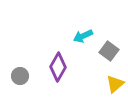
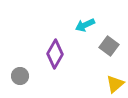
cyan arrow: moved 2 px right, 11 px up
gray square: moved 5 px up
purple diamond: moved 3 px left, 13 px up
